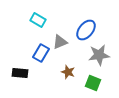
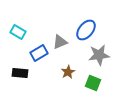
cyan rectangle: moved 20 px left, 12 px down
blue rectangle: moved 2 px left; rotated 30 degrees clockwise
brown star: rotated 24 degrees clockwise
